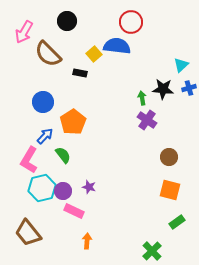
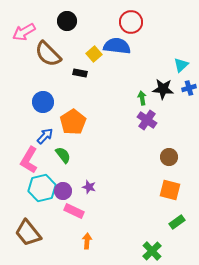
pink arrow: rotated 30 degrees clockwise
